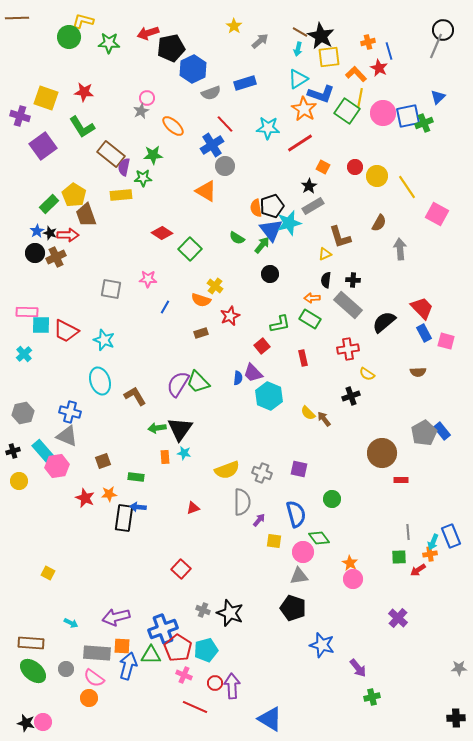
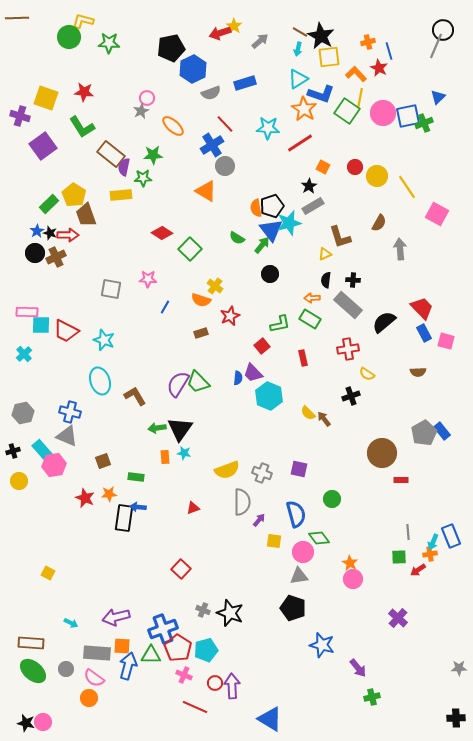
red arrow at (148, 33): moved 72 px right
pink hexagon at (57, 466): moved 3 px left, 1 px up
